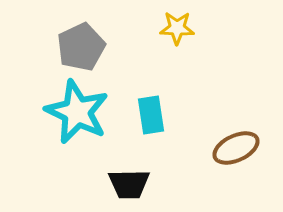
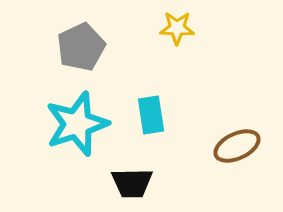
cyan star: moved 12 px down; rotated 28 degrees clockwise
brown ellipse: moved 1 px right, 2 px up
black trapezoid: moved 3 px right, 1 px up
